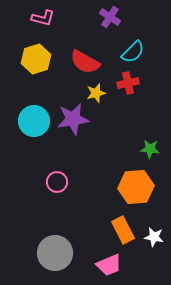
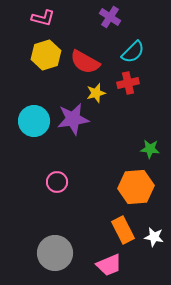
yellow hexagon: moved 10 px right, 4 px up
